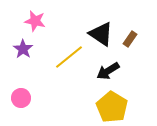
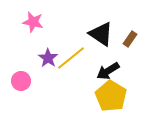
pink star: moved 2 px left, 1 px down
purple star: moved 25 px right, 9 px down
yellow line: moved 2 px right, 1 px down
pink circle: moved 17 px up
yellow pentagon: moved 1 px left, 11 px up
